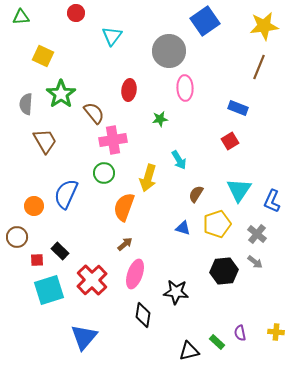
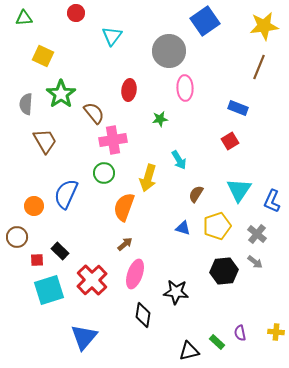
green triangle at (21, 17): moved 3 px right, 1 px down
yellow pentagon at (217, 224): moved 2 px down
